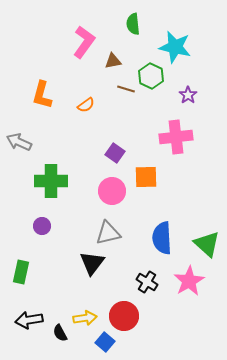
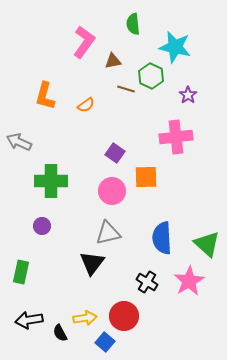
orange L-shape: moved 3 px right, 1 px down
